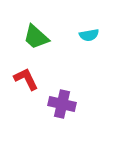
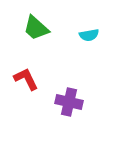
green trapezoid: moved 9 px up
purple cross: moved 7 px right, 2 px up
